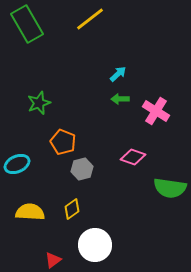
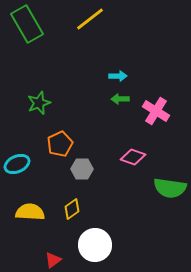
cyan arrow: moved 2 px down; rotated 42 degrees clockwise
orange pentagon: moved 3 px left, 2 px down; rotated 25 degrees clockwise
gray hexagon: rotated 15 degrees clockwise
